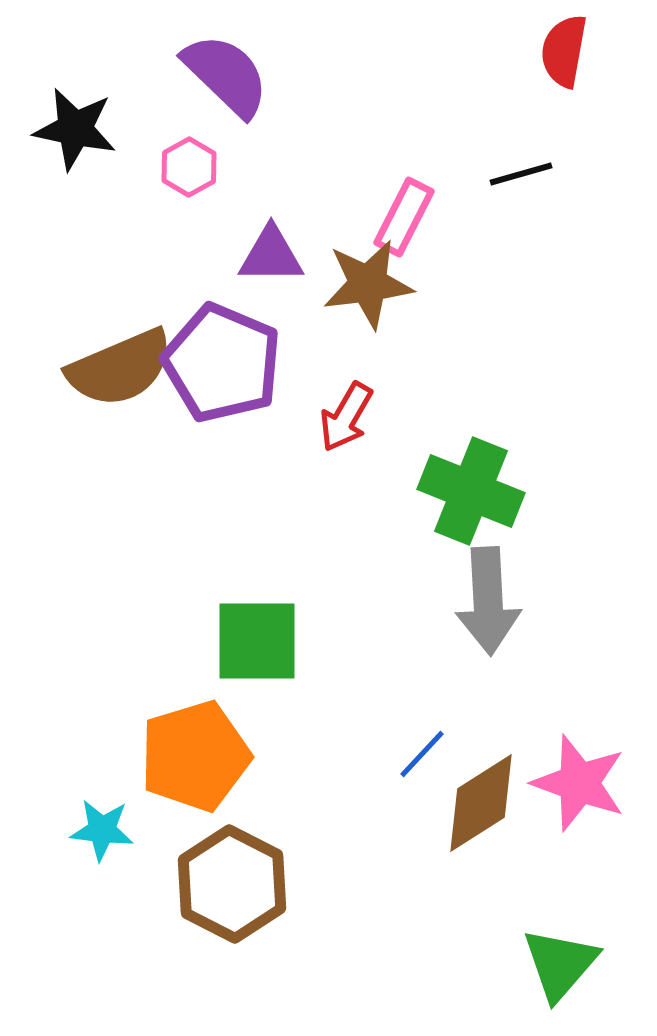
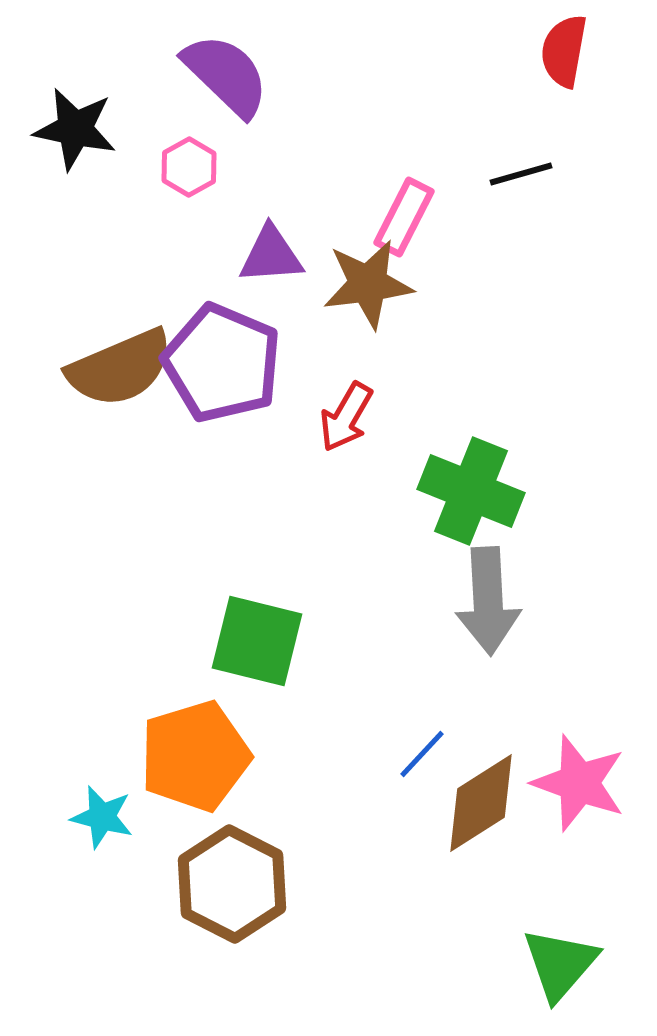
purple triangle: rotated 4 degrees counterclockwise
green square: rotated 14 degrees clockwise
cyan star: moved 13 px up; rotated 8 degrees clockwise
